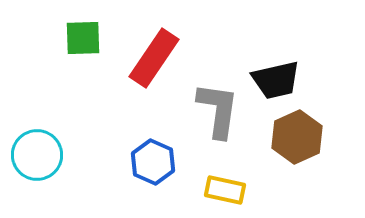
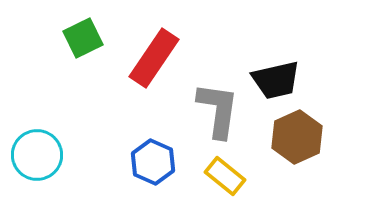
green square: rotated 24 degrees counterclockwise
yellow rectangle: moved 14 px up; rotated 27 degrees clockwise
